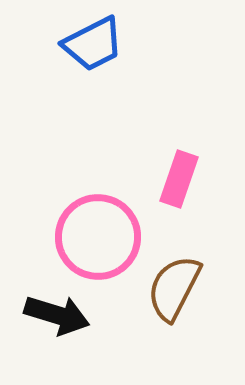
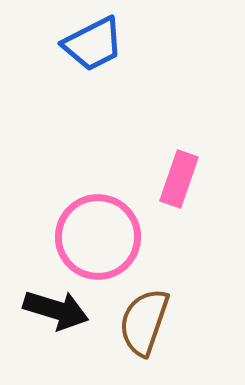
brown semicircle: moved 30 px left, 34 px down; rotated 8 degrees counterclockwise
black arrow: moved 1 px left, 5 px up
